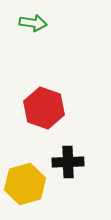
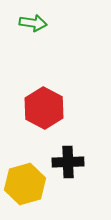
red hexagon: rotated 9 degrees clockwise
